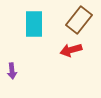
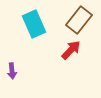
cyan rectangle: rotated 24 degrees counterclockwise
red arrow: rotated 150 degrees clockwise
